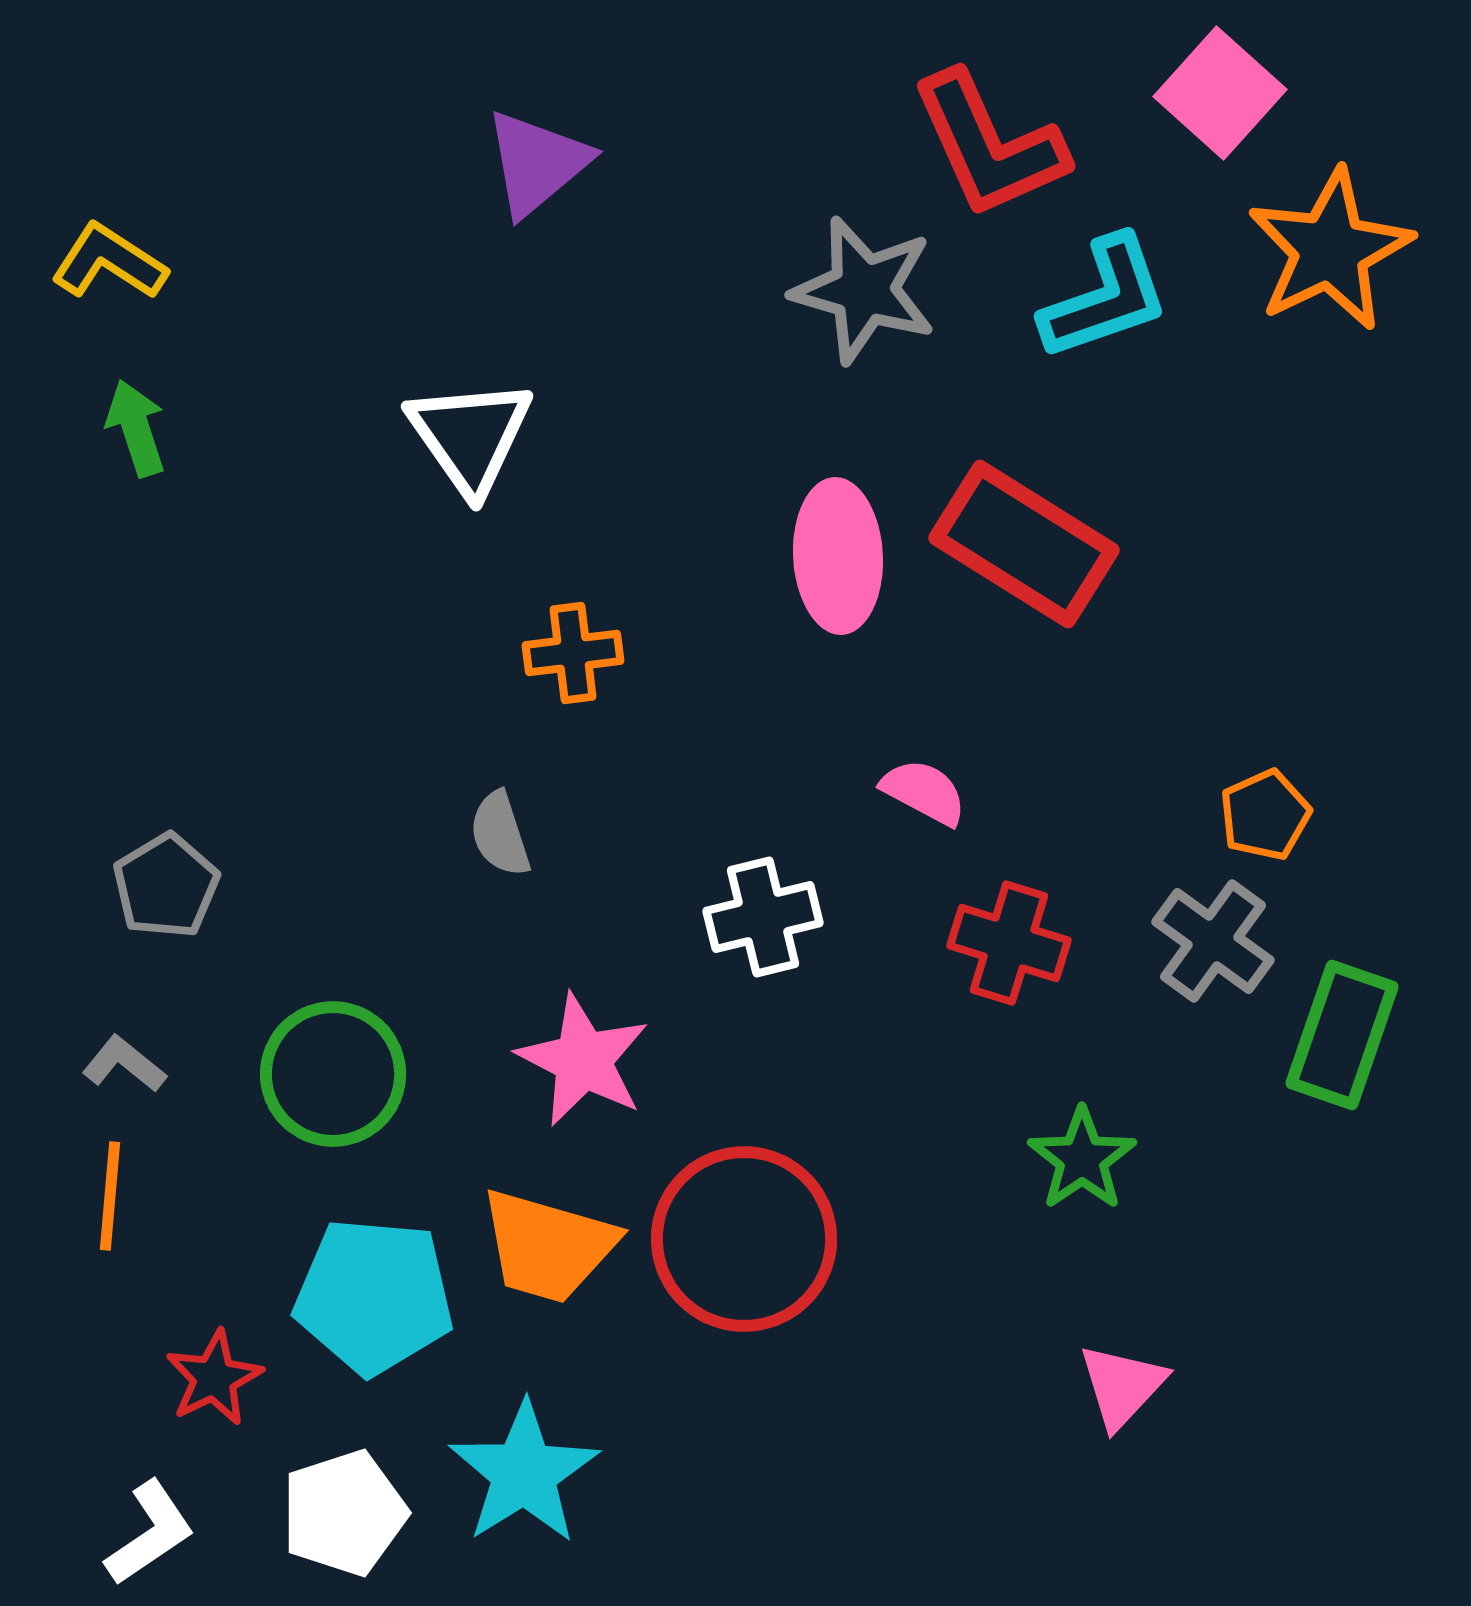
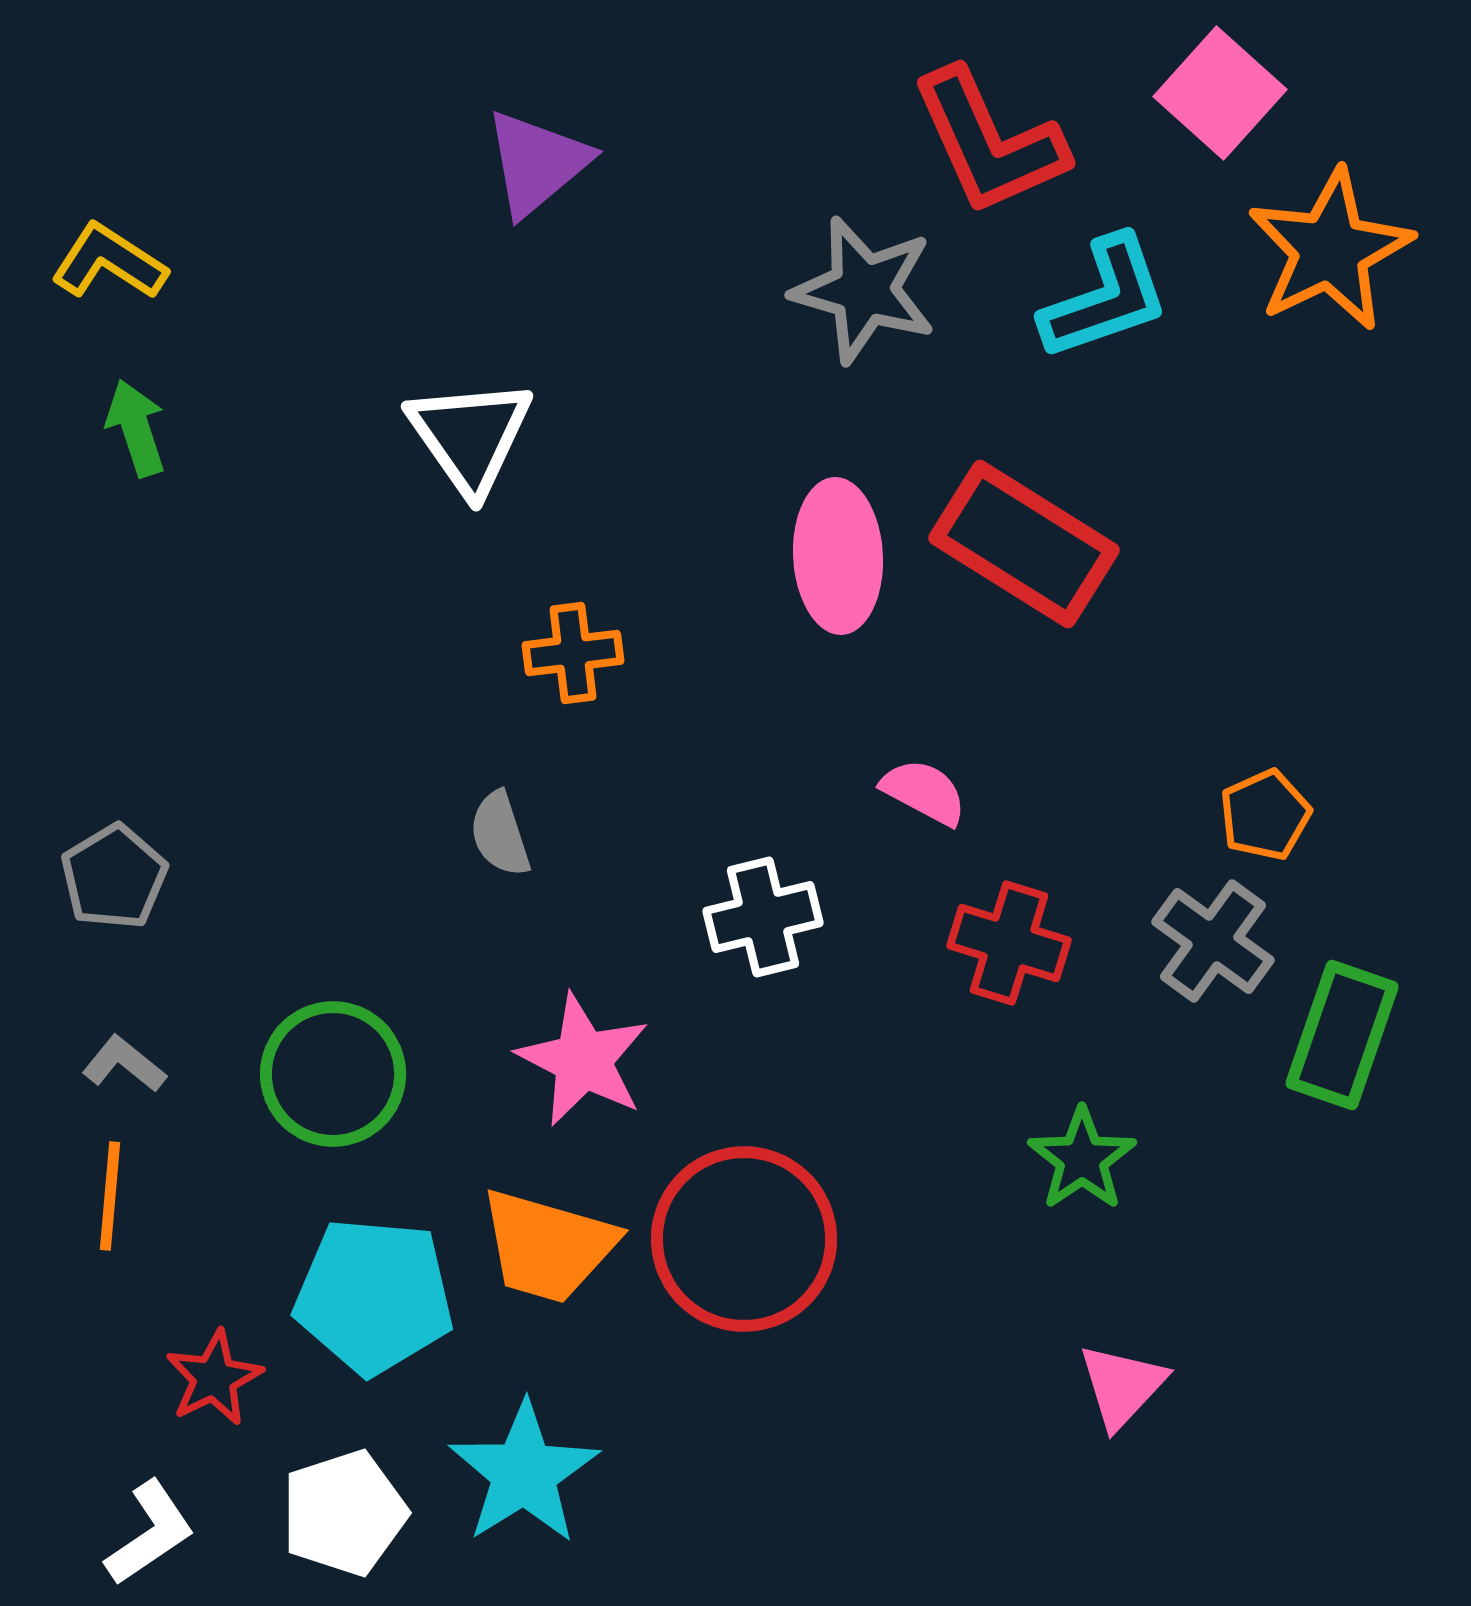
red L-shape: moved 3 px up
gray pentagon: moved 52 px left, 9 px up
